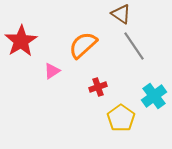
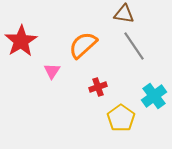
brown triangle: moved 3 px right; rotated 25 degrees counterclockwise
pink triangle: rotated 24 degrees counterclockwise
